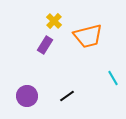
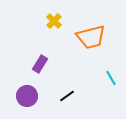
orange trapezoid: moved 3 px right, 1 px down
purple rectangle: moved 5 px left, 19 px down
cyan line: moved 2 px left
